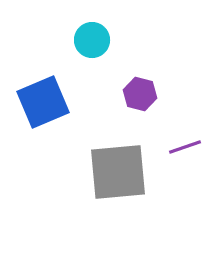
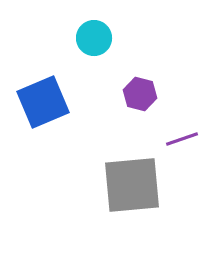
cyan circle: moved 2 px right, 2 px up
purple line: moved 3 px left, 8 px up
gray square: moved 14 px right, 13 px down
